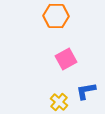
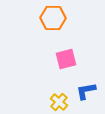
orange hexagon: moved 3 px left, 2 px down
pink square: rotated 15 degrees clockwise
